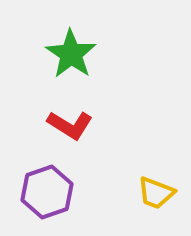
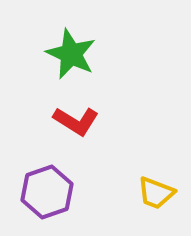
green star: rotated 9 degrees counterclockwise
red L-shape: moved 6 px right, 4 px up
